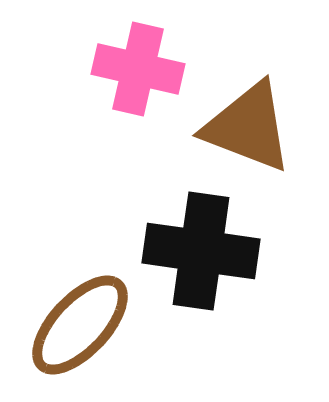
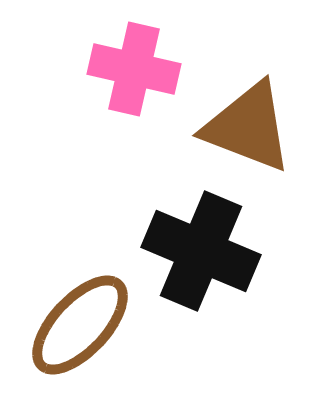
pink cross: moved 4 px left
black cross: rotated 15 degrees clockwise
